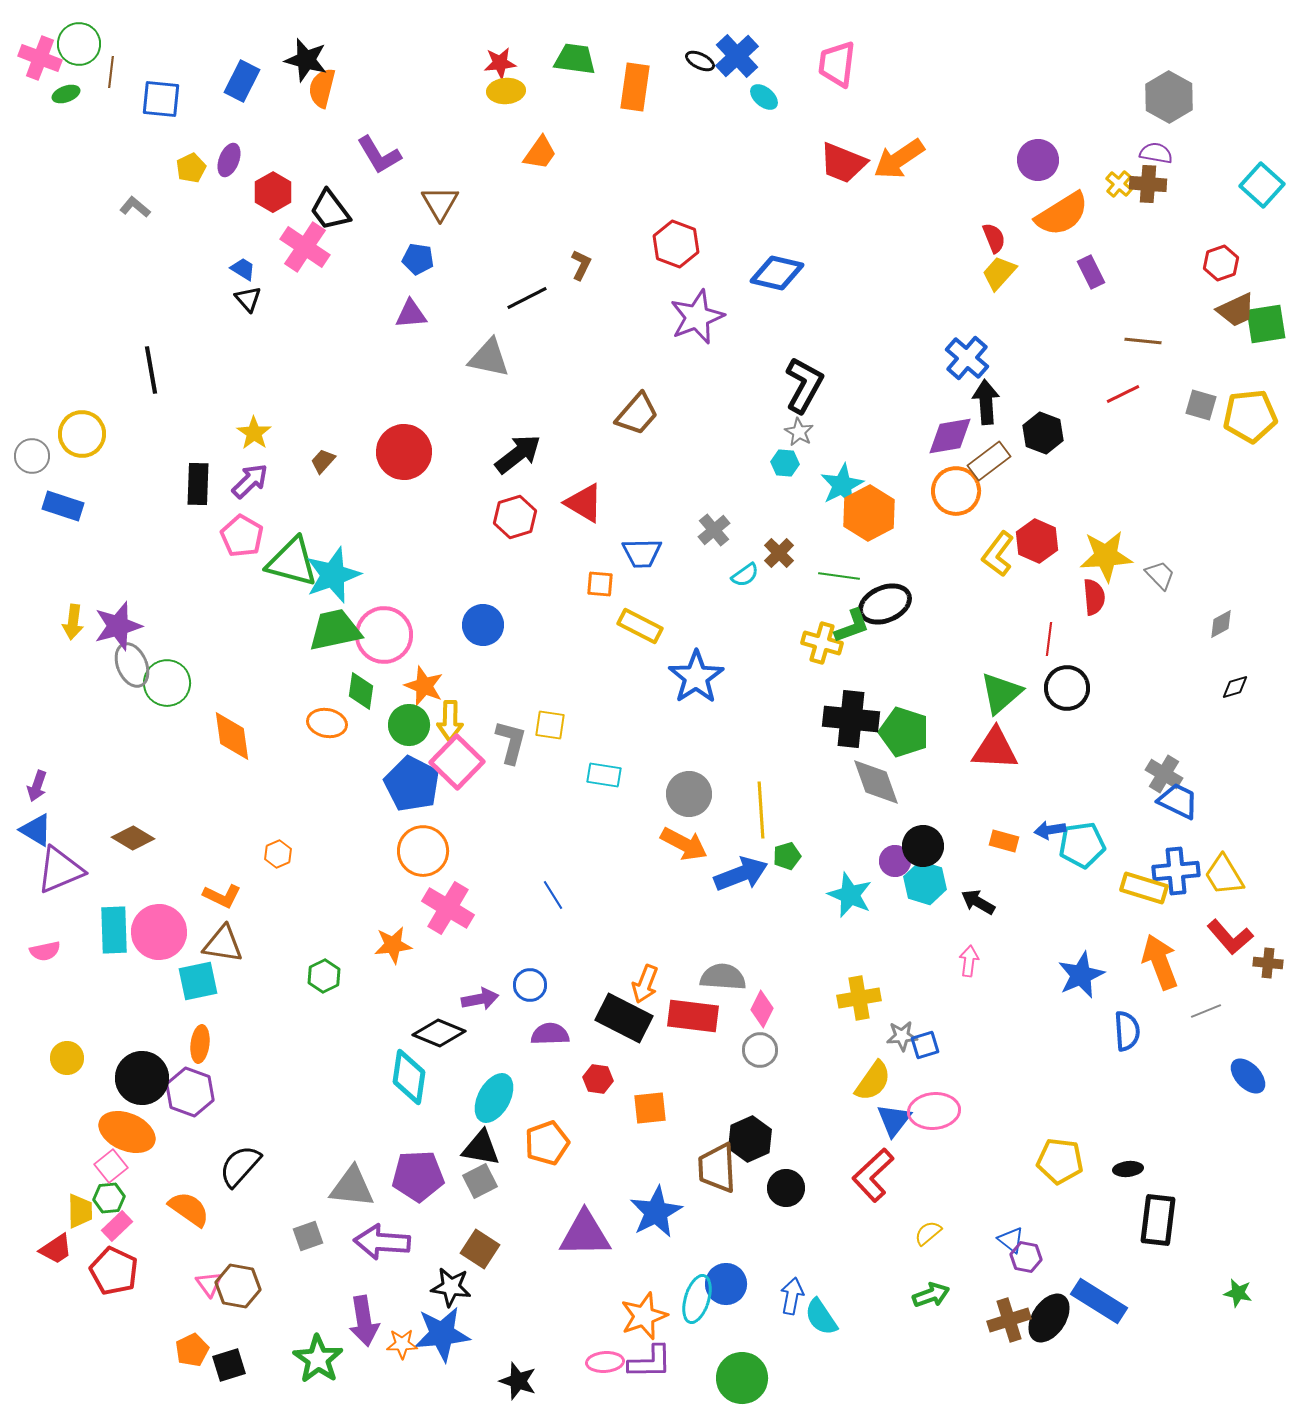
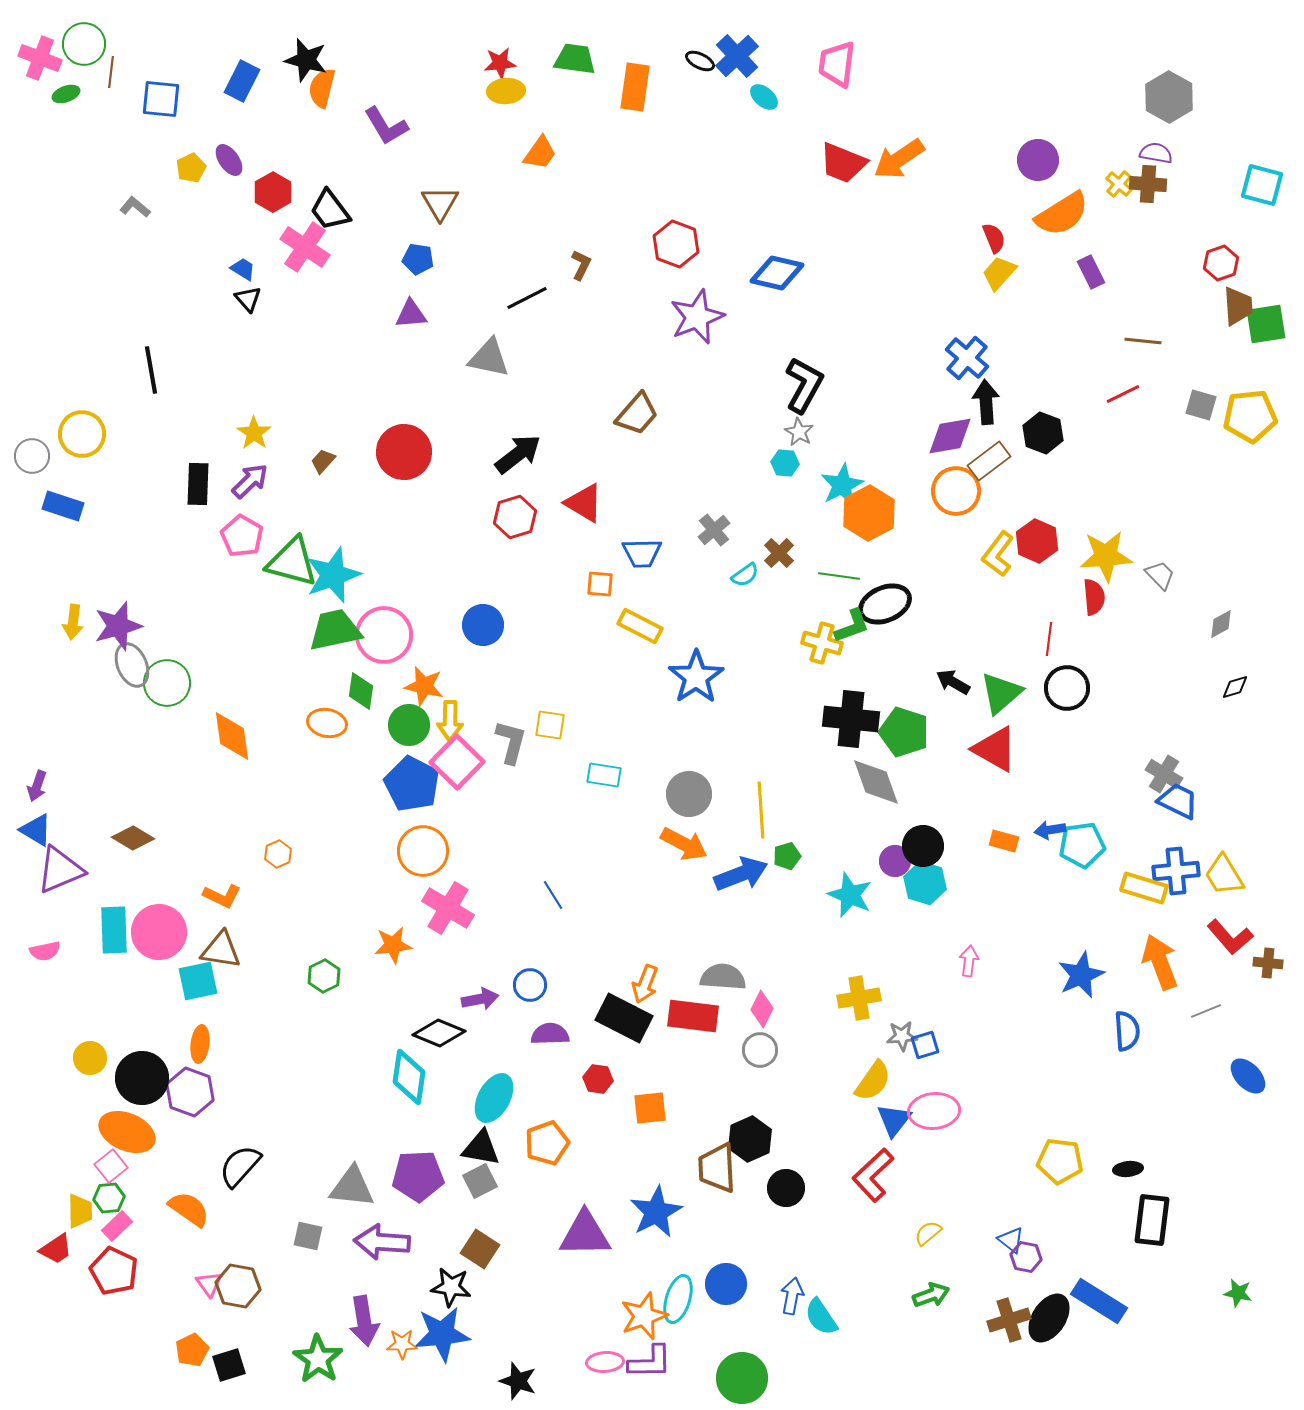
green circle at (79, 44): moved 5 px right
purple L-shape at (379, 155): moved 7 px right, 29 px up
purple ellipse at (229, 160): rotated 56 degrees counterclockwise
cyan square at (1262, 185): rotated 27 degrees counterclockwise
brown trapezoid at (1236, 310): moved 2 px right, 4 px up; rotated 69 degrees counterclockwise
orange star at (424, 686): rotated 9 degrees counterclockwise
red triangle at (995, 749): rotated 27 degrees clockwise
black arrow at (978, 902): moved 25 px left, 220 px up
brown triangle at (223, 944): moved 2 px left, 6 px down
yellow circle at (67, 1058): moved 23 px right
black rectangle at (1158, 1220): moved 6 px left
gray square at (308, 1236): rotated 32 degrees clockwise
cyan ellipse at (697, 1299): moved 19 px left
